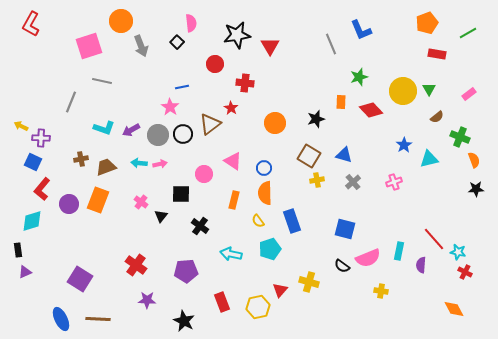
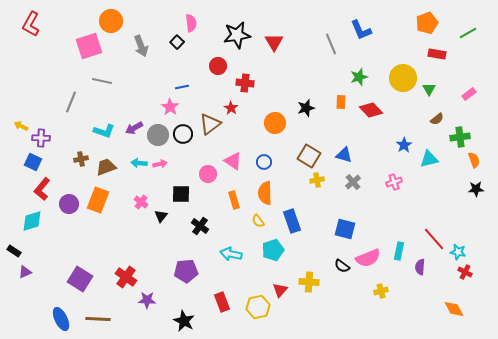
orange circle at (121, 21): moved 10 px left
red triangle at (270, 46): moved 4 px right, 4 px up
red circle at (215, 64): moved 3 px right, 2 px down
yellow circle at (403, 91): moved 13 px up
brown semicircle at (437, 117): moved 2 px down
black star at (316, 119): moved 10 px left, 11 px up
cyan L-shape at (104, 128): moved 3 px down
purple arrow at (131, 130): moved 3 px right, 2 px up
green cross at (460, 137): rotated 30 degrees counterclockwise
blue circle at (264, 168): moved 6 px up
pink circle at (204, 174): moved 4 px right
orange rectangle at (234, 200): rotated 30 degrees counterclockwise
cyan pentagon at (270, 249): moved 3 px right, 1 px down
black rectangle at (18, 250): moved 4 px left, 1 px down; rotated 48 degrees counterclockwise
red cross at (136, 265): moved 10 px left, 12 px down
purple semicircle at (421, 265): moved 1 px left, 2 px down
yellow cross at (309, 282): rotated 12 degrees counterclockwise
yellow cross at (381, 291): rotated 24 degrees counterclockwise
